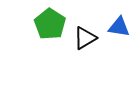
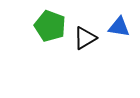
green pentagon: moved 2 px down; rotated 12 degrees counterclockwise
